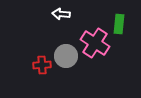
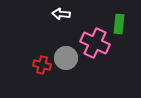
pink cross: rotated 8 degrees counterclockwise
gray circle: moved 2 px down
red cross: rotated 18 degrees clockwise
